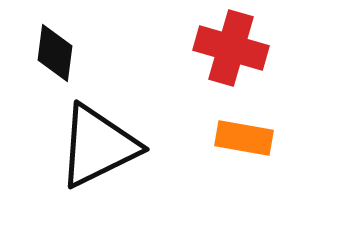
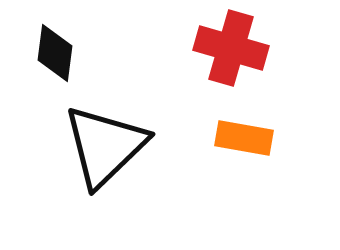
black triangle: moved 7 px right; rotated 18 degrees counterclockwise
